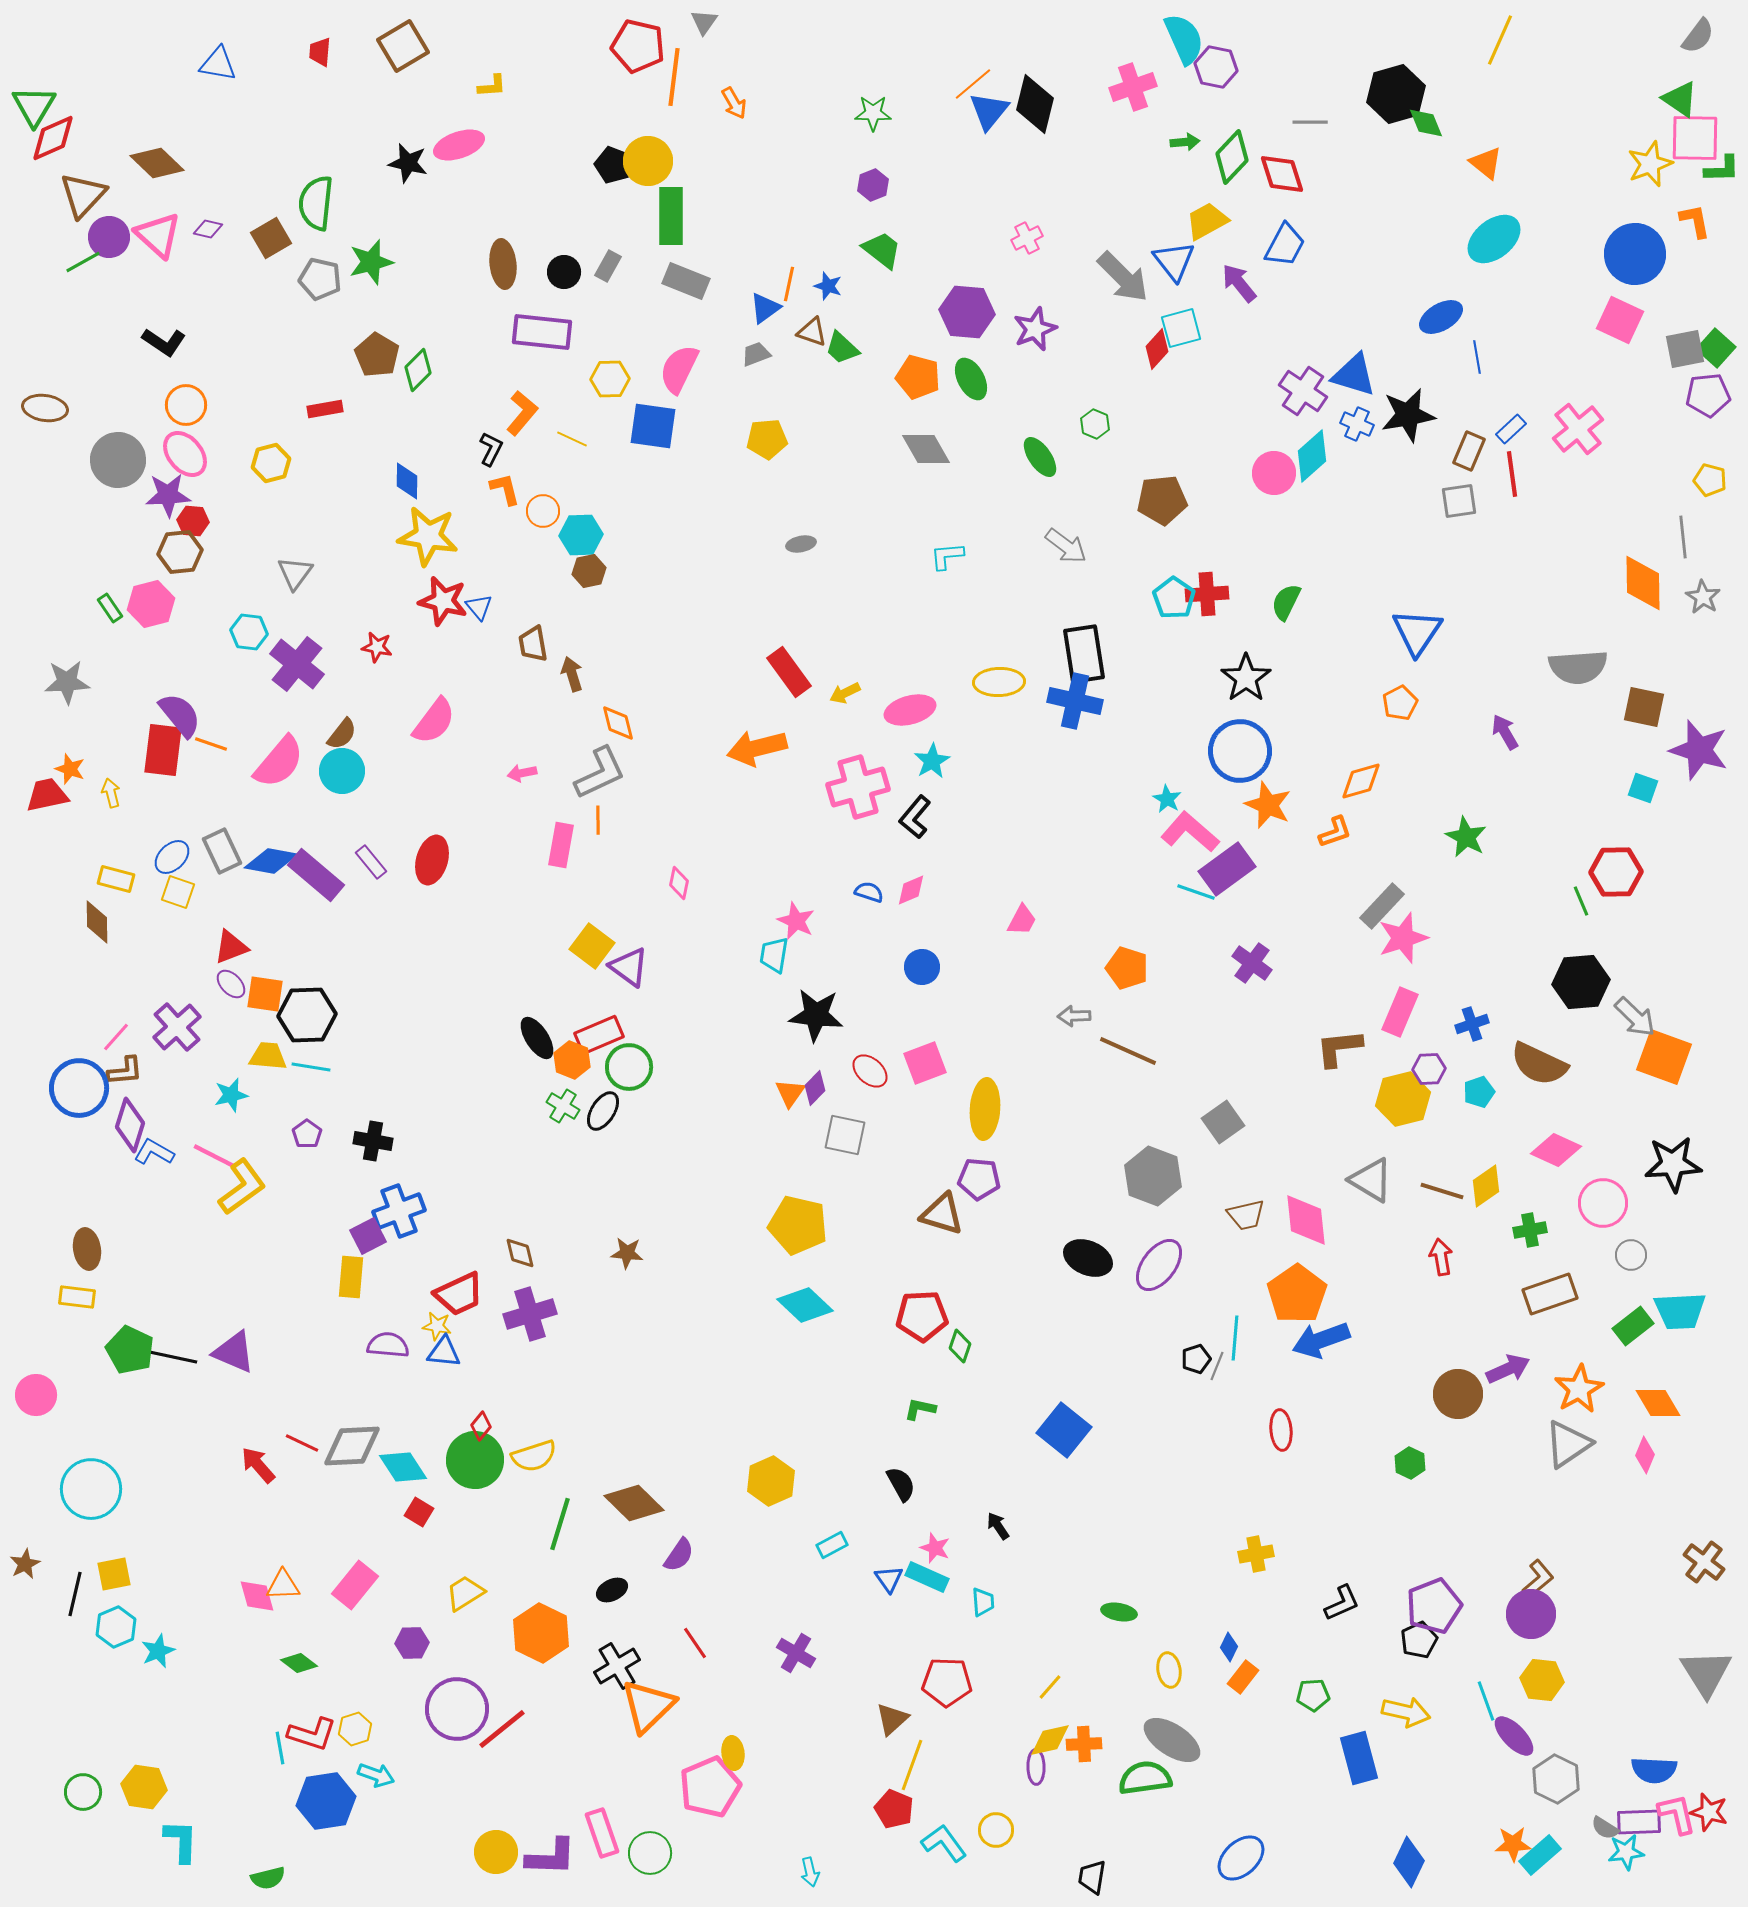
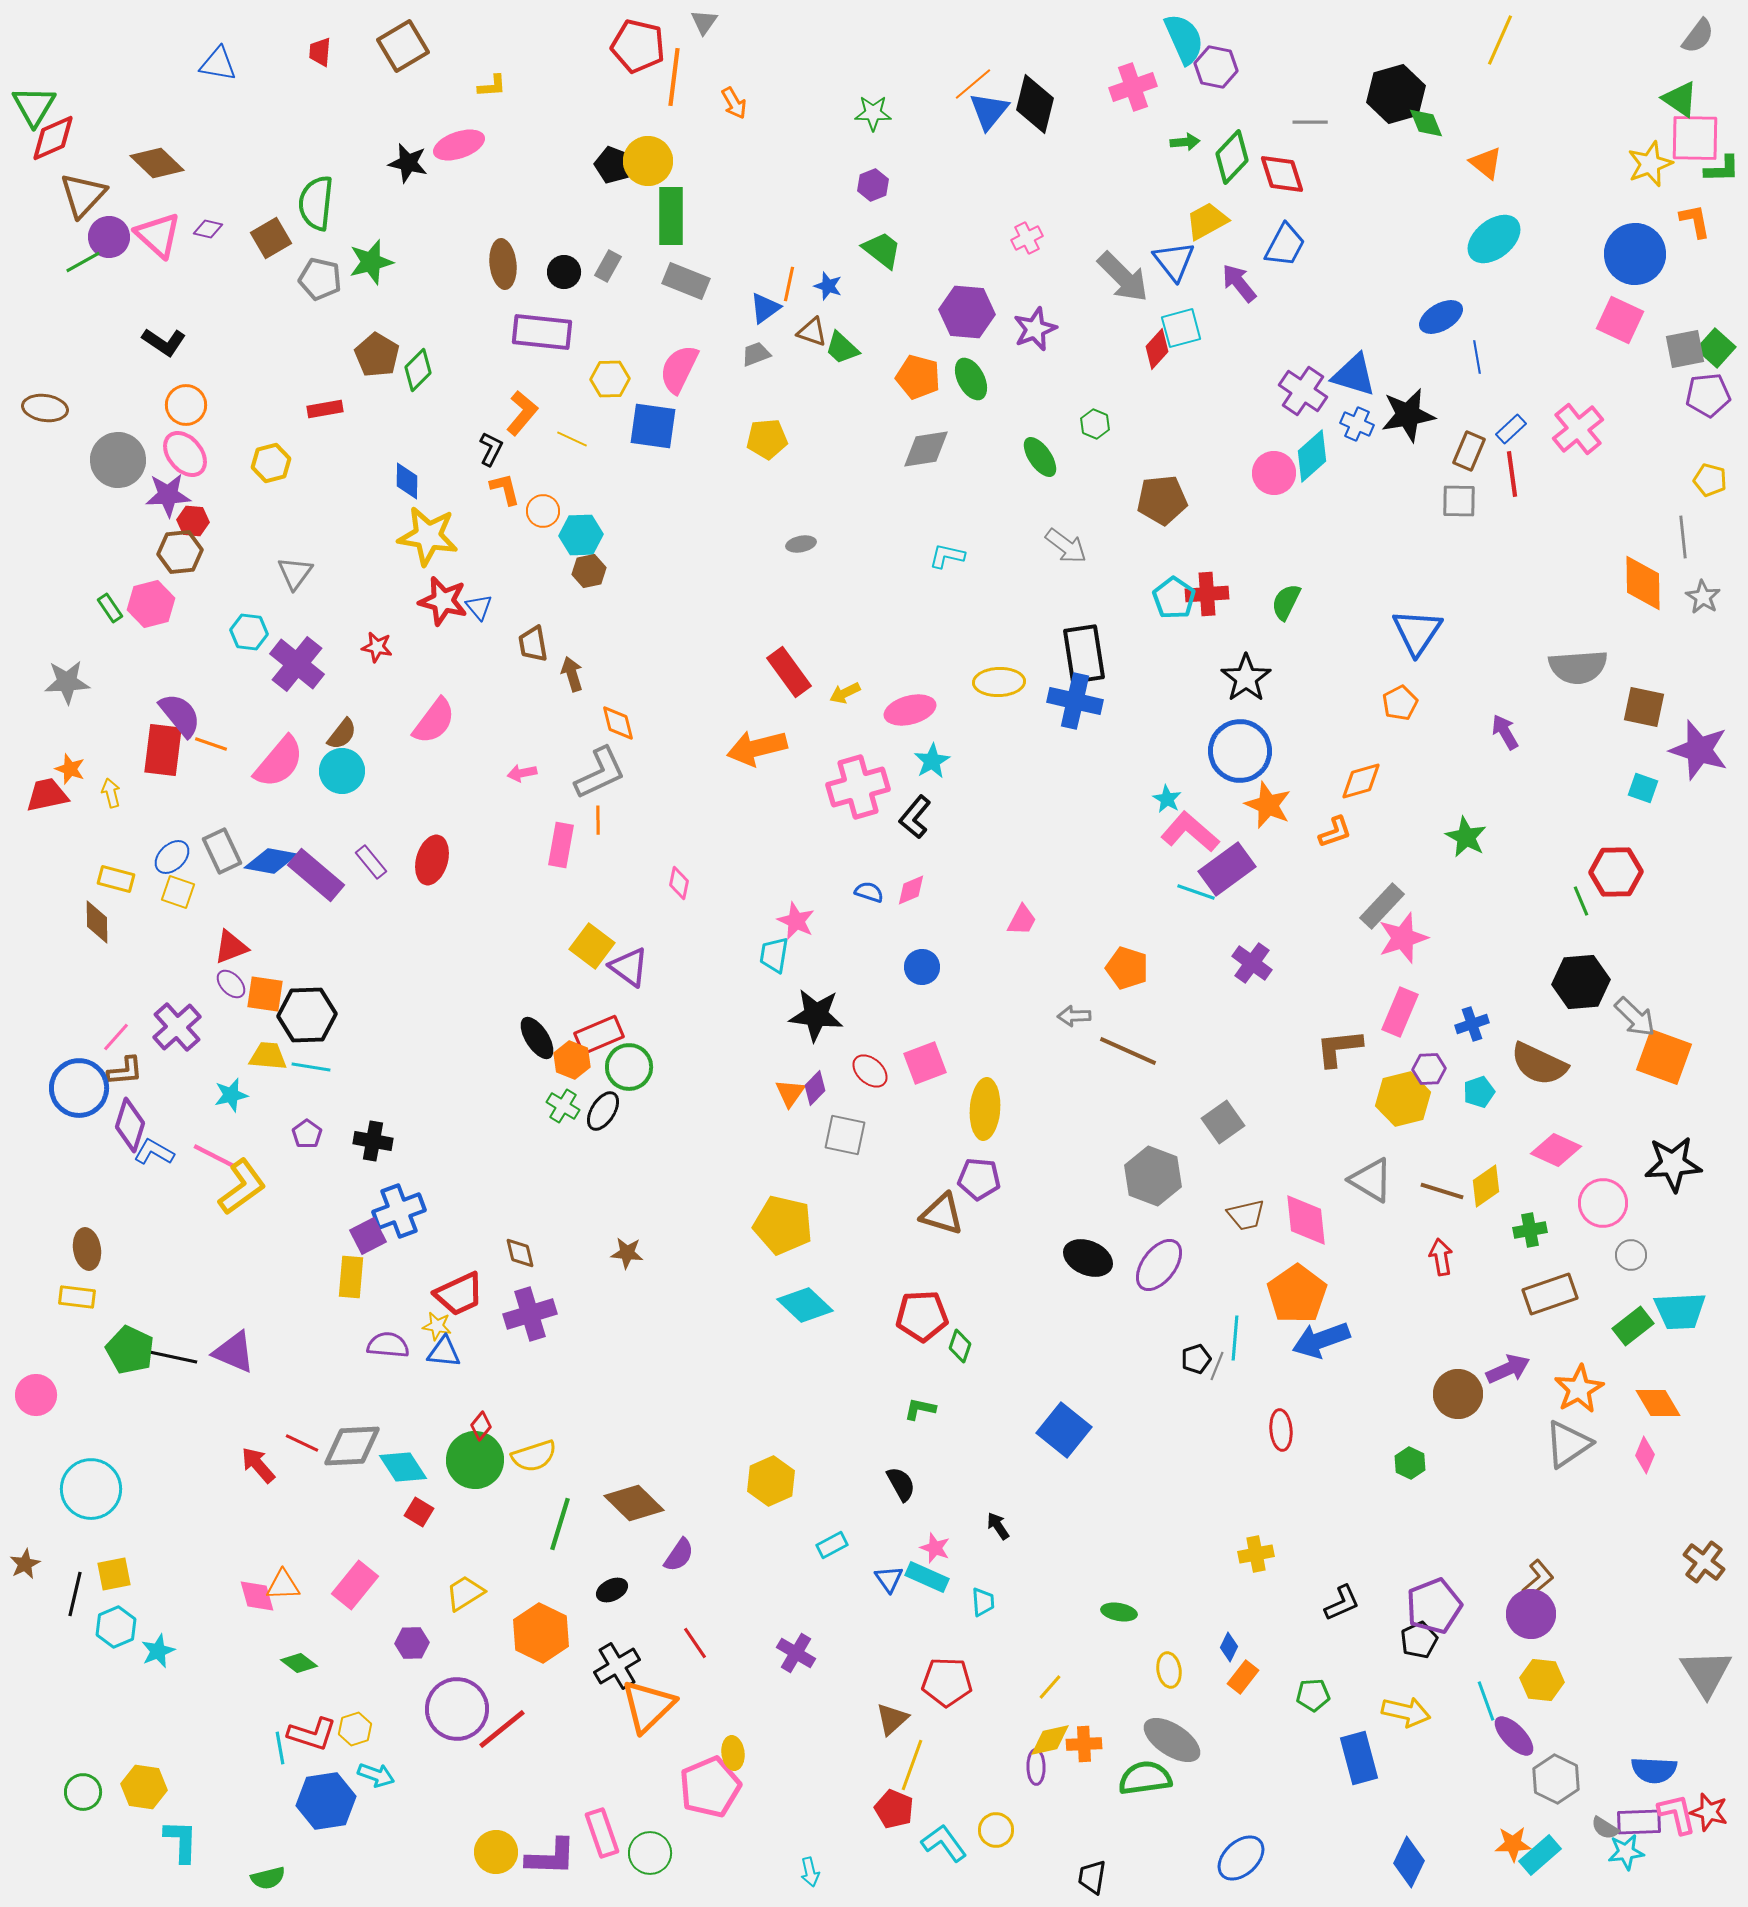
gray diamond at (926, 449): rotated 69 degrees counterclockwise
gray square at (1459, 501): rotated 9 degrees clockwise
cyan L-shape at (947, 556): rotated 18 degrees clockwise
yellow pentagon at (798, 1225): moved 15 px left
